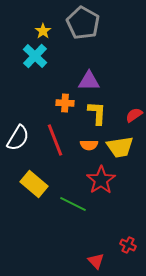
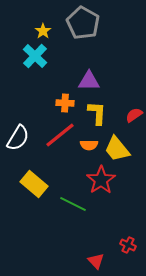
red line: moved 5 px right, 5 px up; rotated 72 degrees clockwise
yellow trapezoid: moved 3 px left, 2 px down; rotated 60 degrees clockwise
